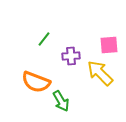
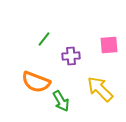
yellow arrow: moved 16 px down
